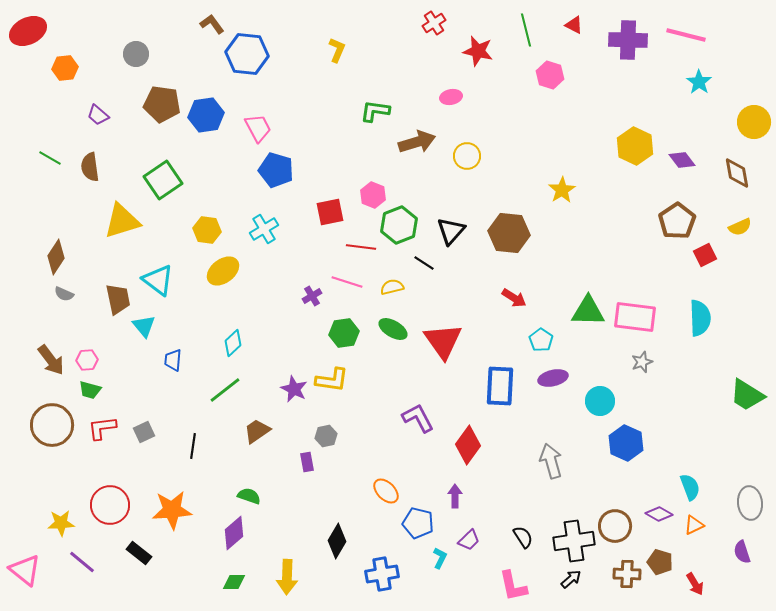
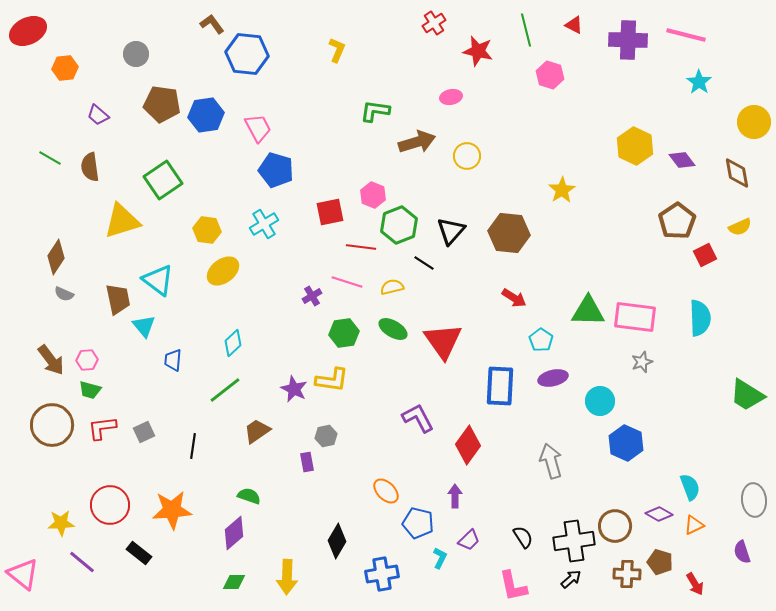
cyan cross at (264, 229): moved 5 px up
gray ellipse at (750, 503): moved 4 px right, 3 px up
pink triangle at (25, 570): moved 2 px left, 4 px down
